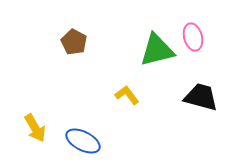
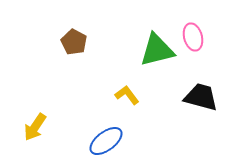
yellow arrow: moved 1 px up; rotated 64 degrees clockwise
blue ellipse: moved 23 px right; rotated 64 degrees counterclockwise
